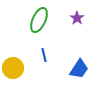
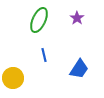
yellow circle: moved 10 px down
